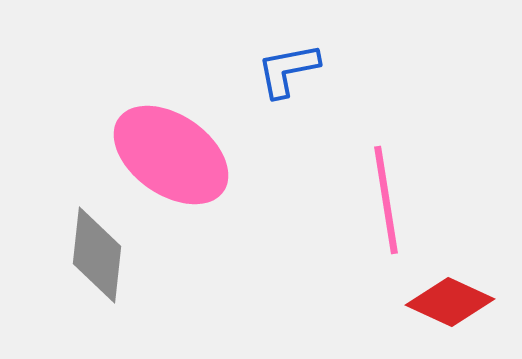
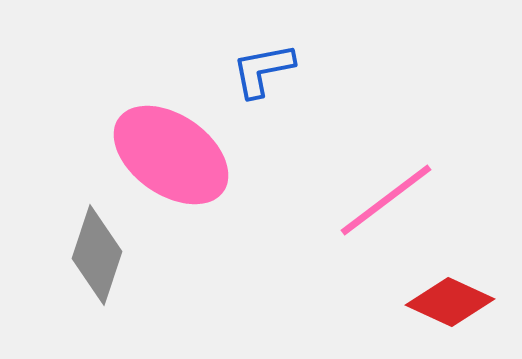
blue L-shape: moved 25 px left
pink line: rotated 62 degrees clockwise
gray diamond: rotated 12 degrees clockwise
